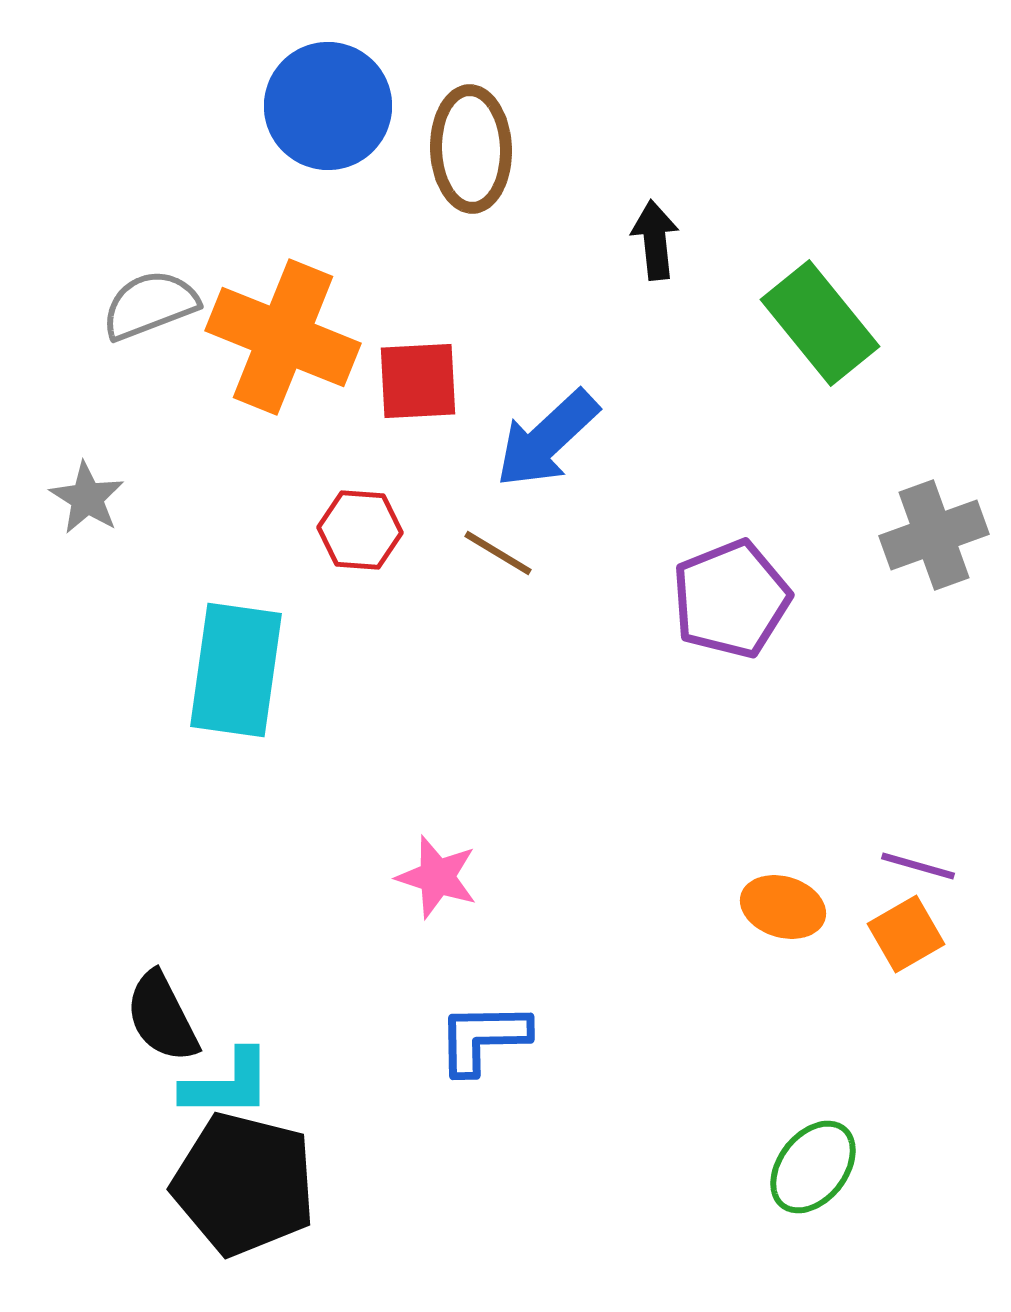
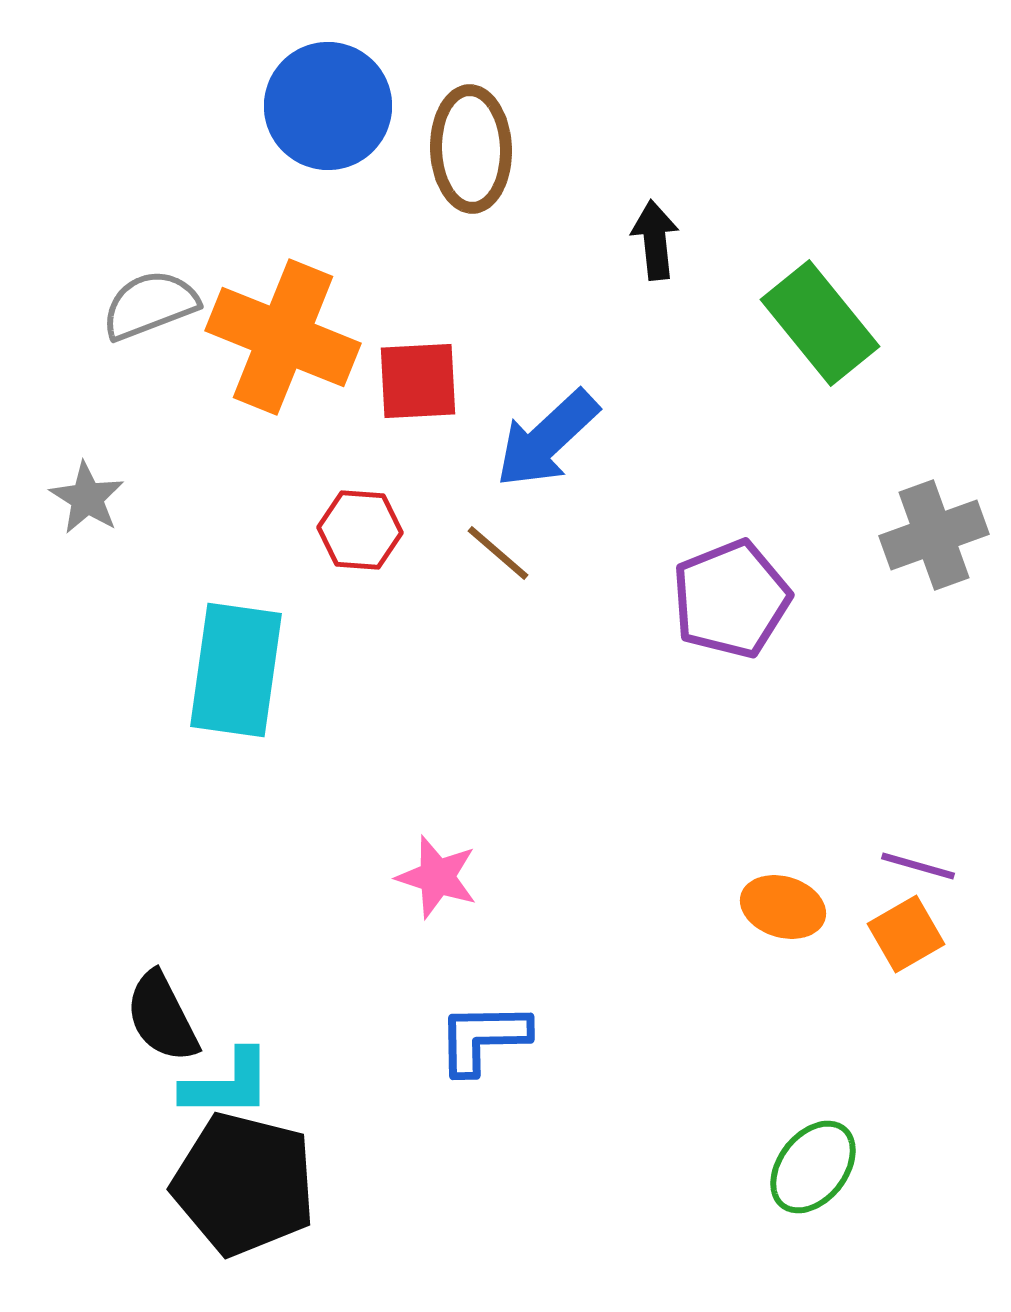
brown line: rotated 10 degrees clockwise
